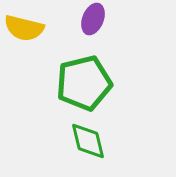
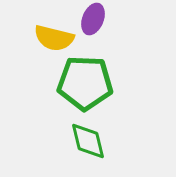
yellow semicircle: moved 30 px right, 10 px down
green pentagon: moved 1 px right; rotated 16 degrees clockwise
